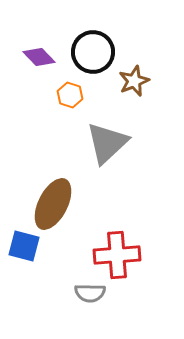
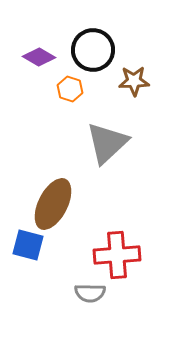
black circle: moved 2 px up
purple diamond: rotated 16 degrees counterclockwise
brown star: rotated 20 degrees clockwise
orange hexagon: moved 6 px up
blue square: moved 4 px right, 1 px up
